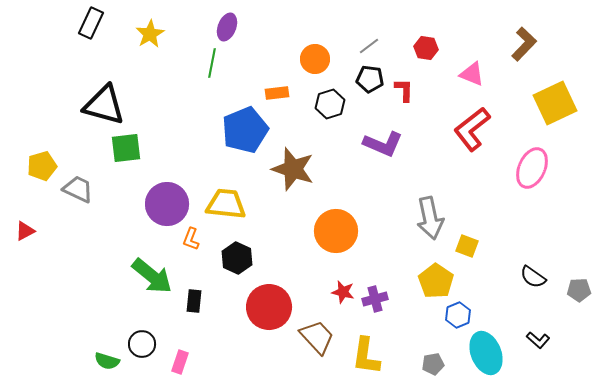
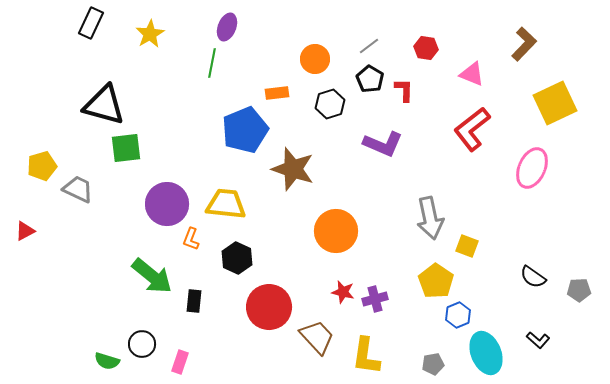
black pentagon at (370, 79): rotated 24 degrees clockwise
